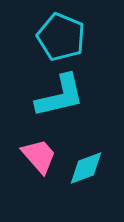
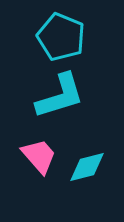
cyan L-shape: rotated 4 degrees counterclockwise
cyan diamond: moved 1 px right, 1 px up; rotated 6 degrees clockwise
